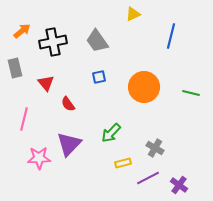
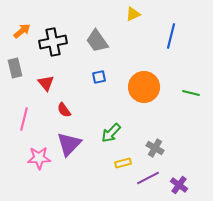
red semicircle: moved 4 px left, 6 px down
